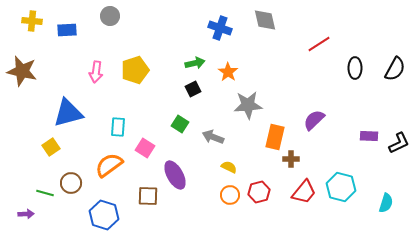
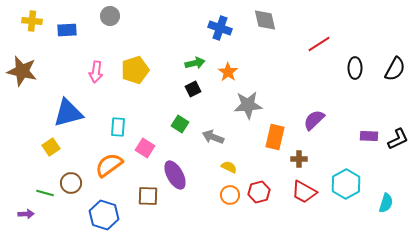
black L-shape: moved 1 px left, 4 px up
brown cross: moved 8 px right
cyan hexagon: moved 5 px right, 3 px up; rotated 16 degrees clockwise
red trapezoid: rotated 80 degrees clockwise
